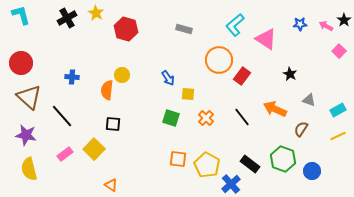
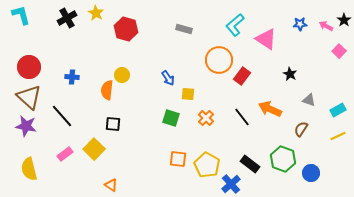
red circle at (21, 63): moved 8 px right, 4 px down
orange arrow at (275, 109): moved 5 px left
purple star at (26, 135): moved 9 px up
blue circle at (312, 171): moved 1 px left, 2 px down
